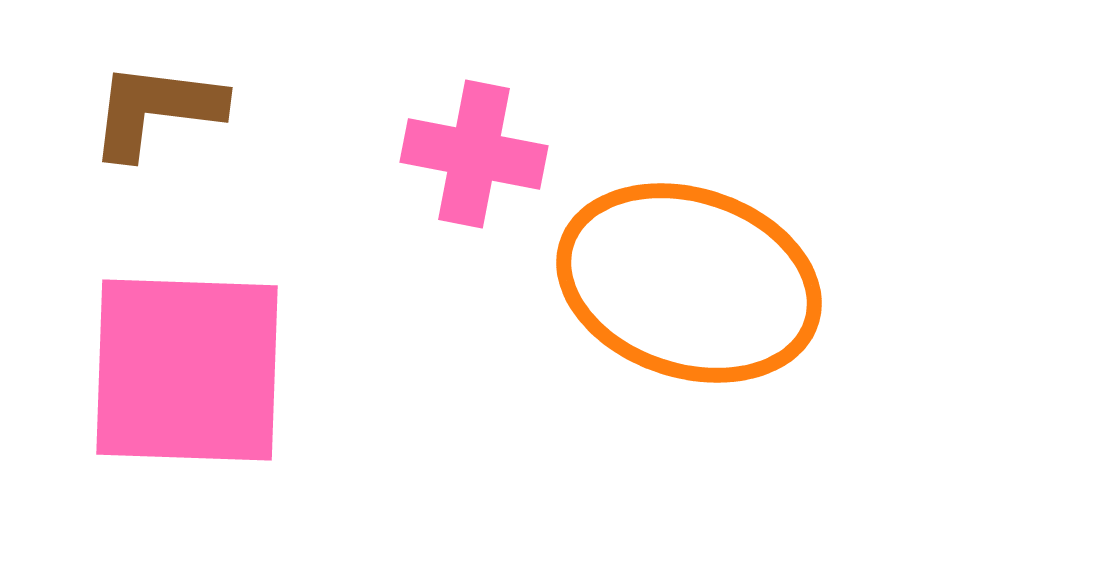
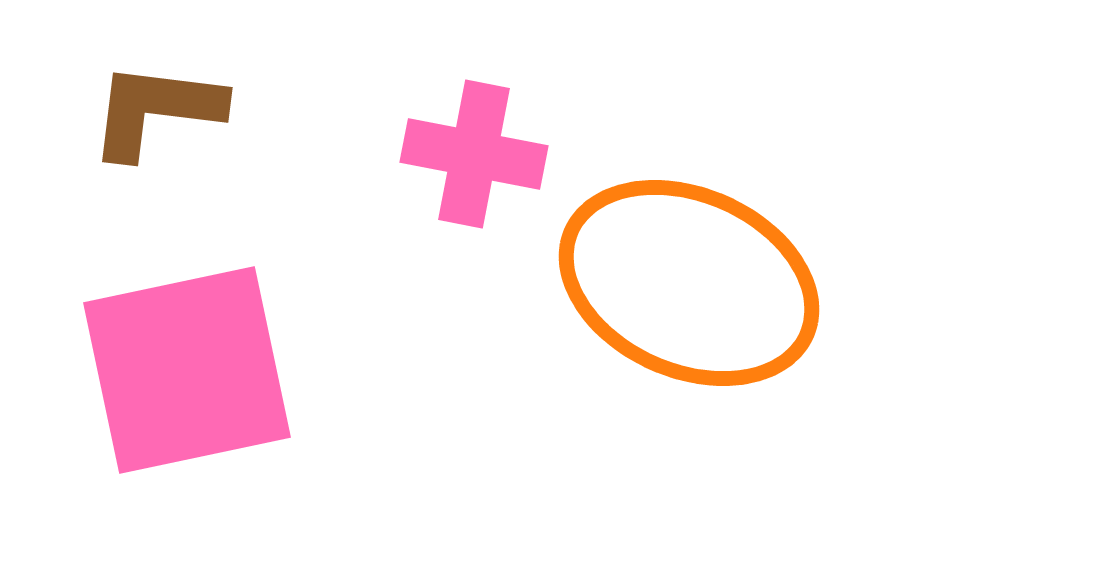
orange ellipse: rotated 6 degrees clockwise
pink square: rotated 14 degrees counterclockwise
